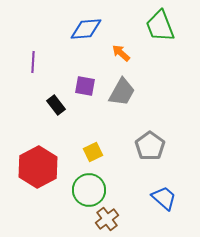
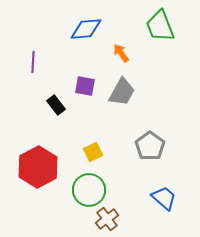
orange arrow: rotated 12 degrees clockwise
